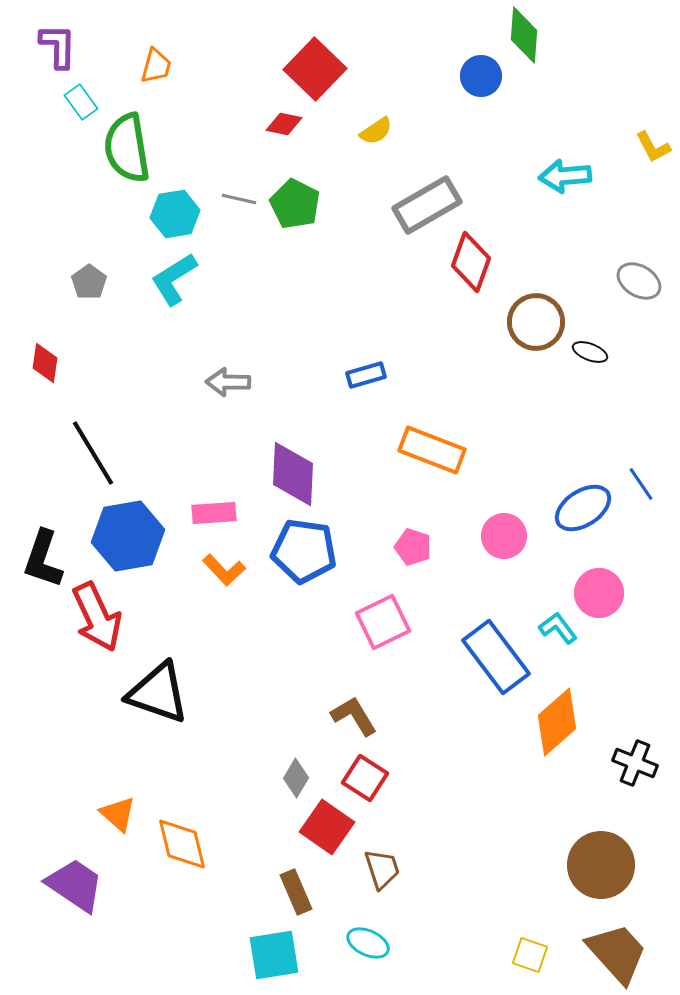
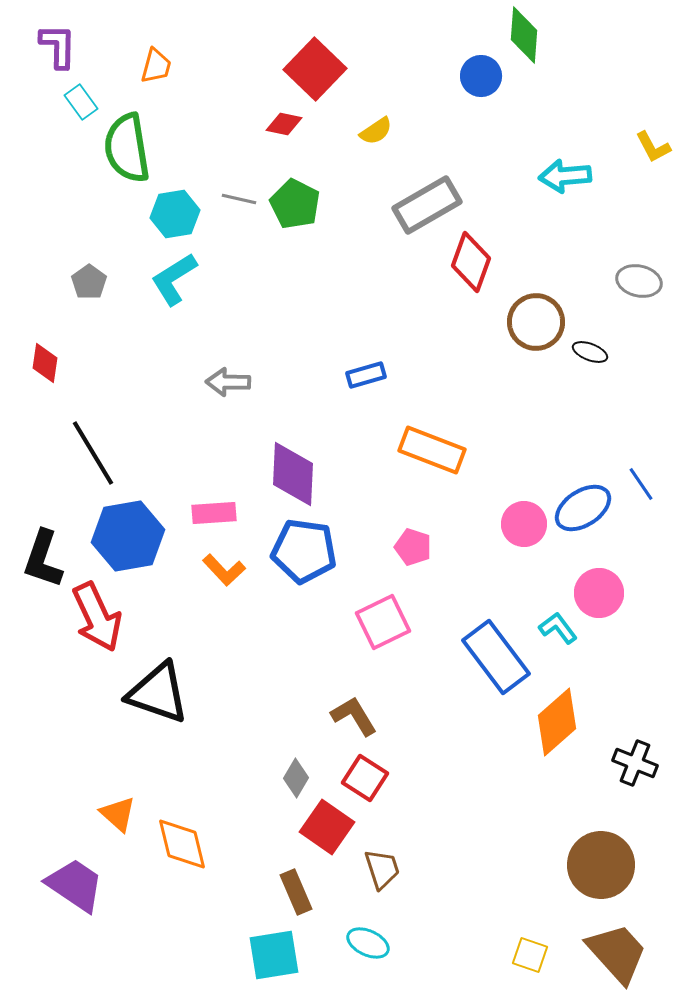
gray ellipse at (639, 281): rotated 18 degrees counterclockwise
pink circle at (504, 536): moved 20 px right, 12 px up
